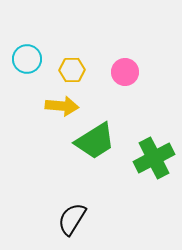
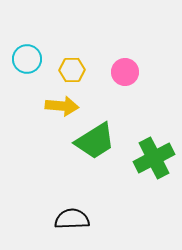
black semicircle: rotated 56 degrees clockwise
